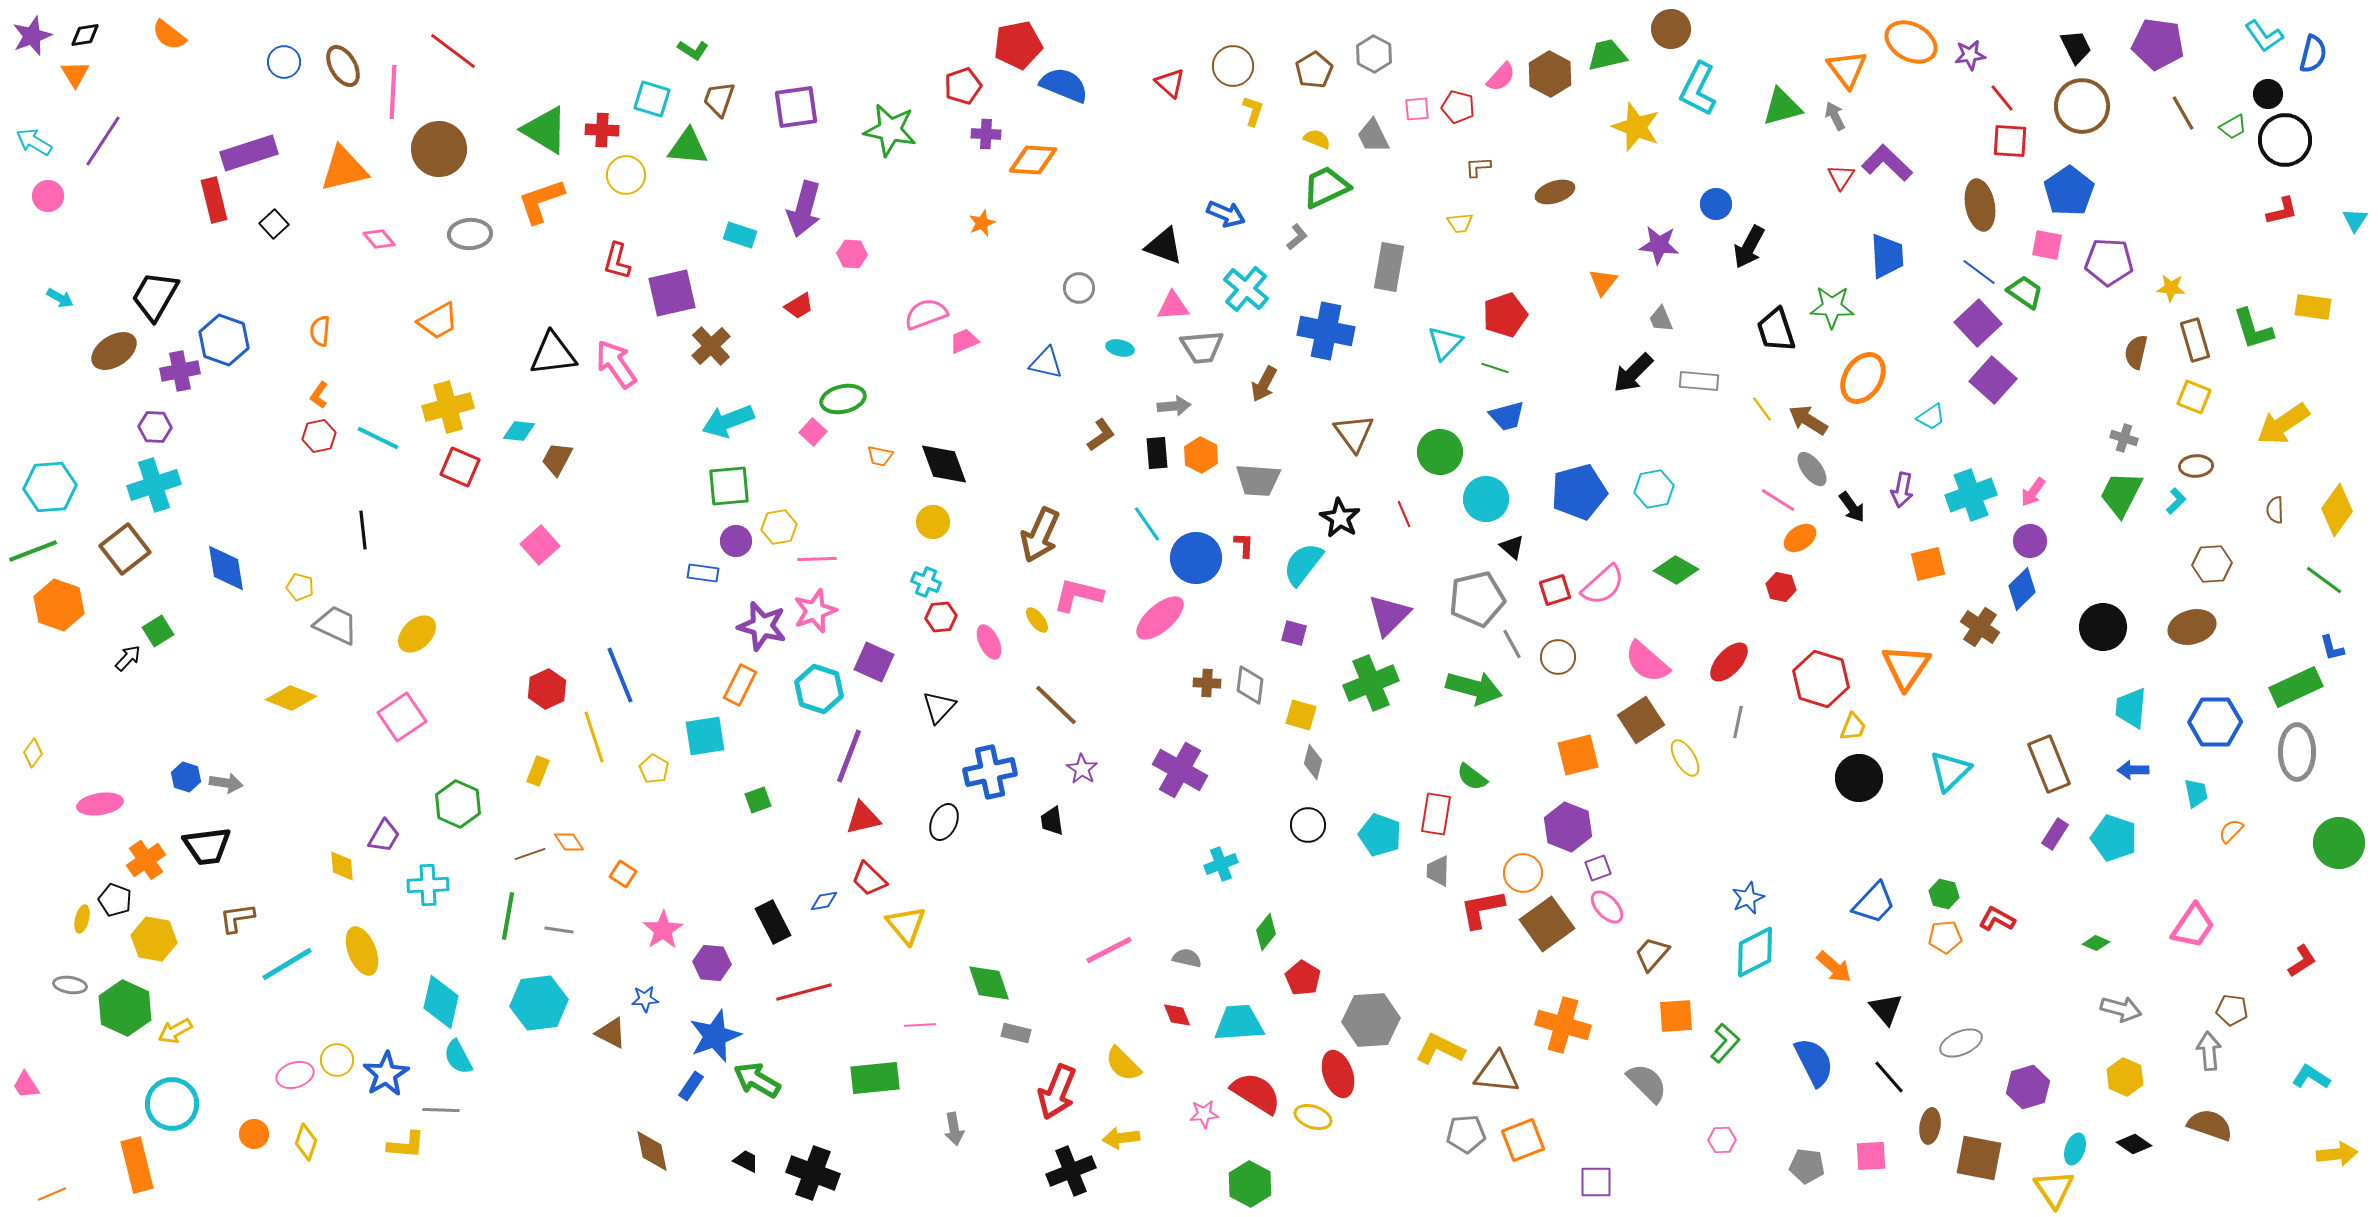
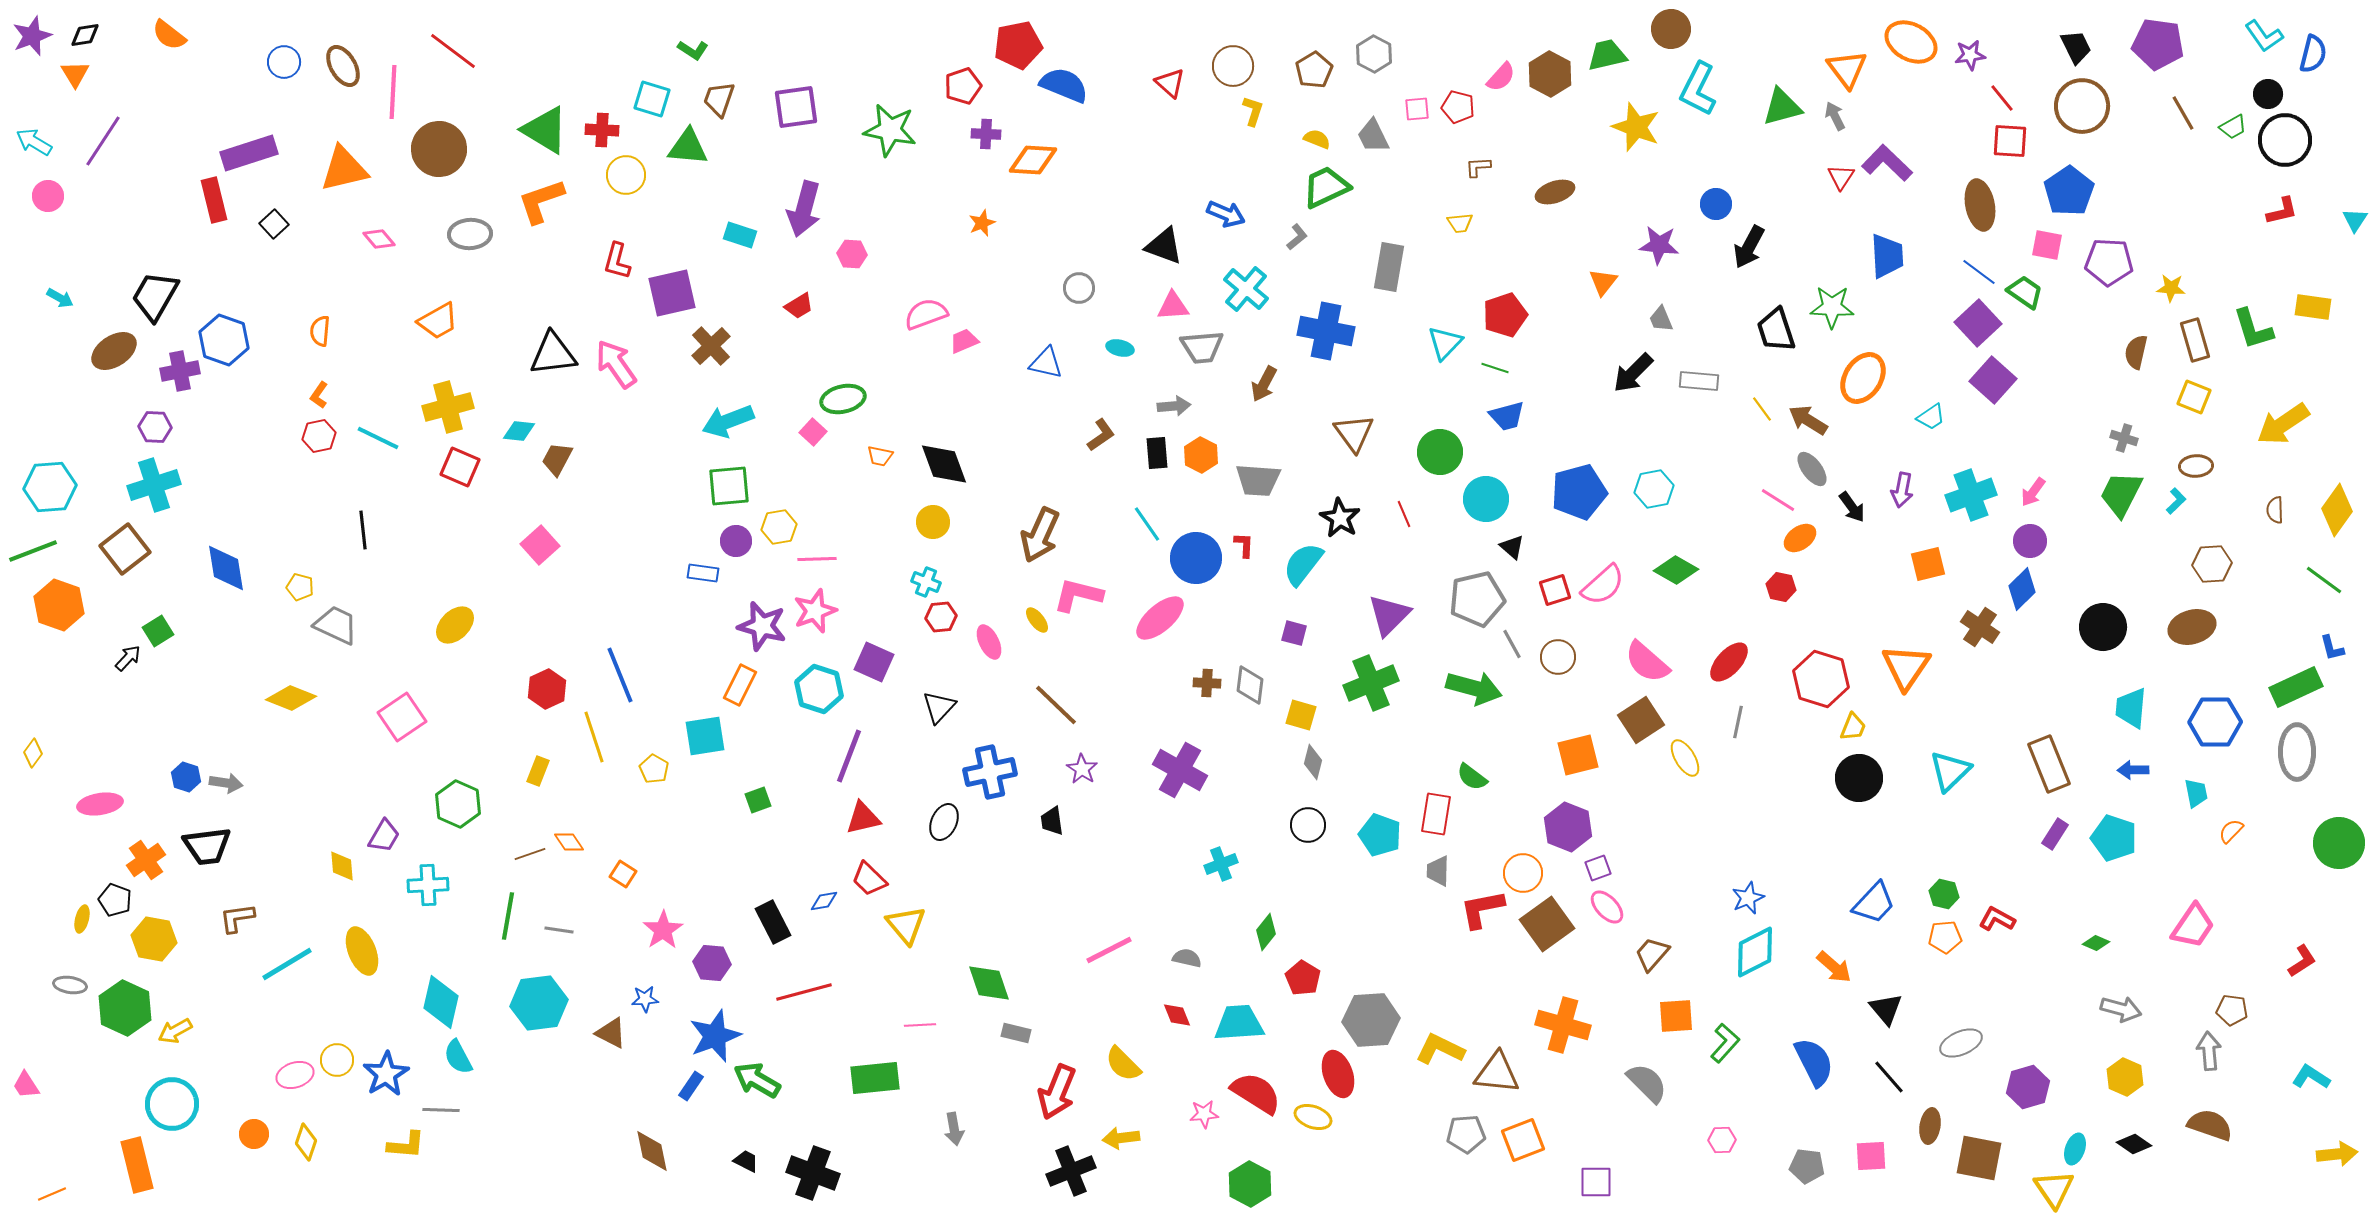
yellow ellipse at (417, 634): moved 38 px right, 9 px up
